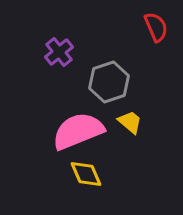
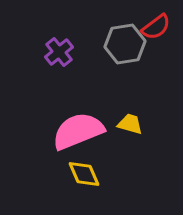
red semicircle: rotated 76 degrees clockwise
gray hexagon: moved 16 px right, 38 px up; rotated 9 degrees clockwise
yellow trapezoid: moved 2 px down; rotated 24 degrees counterclockwise
yellow diamond: moved 2 px left
